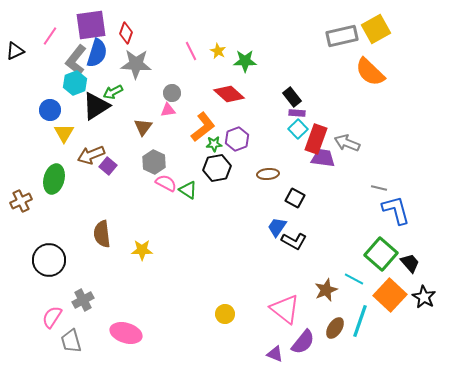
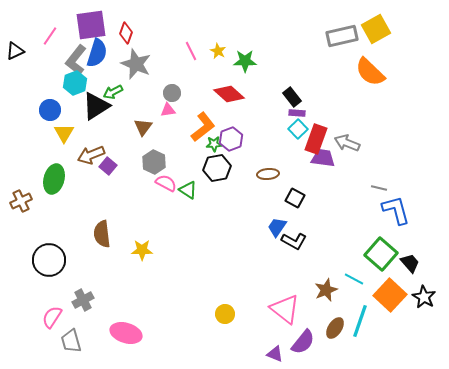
gray star at (136, 64): rotated 20 degrees clockwise
purple hexagon at (237, 139): moved 6 px left
